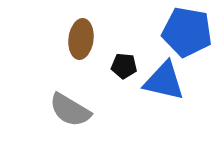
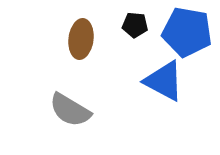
black pentagon: moved 11 px right, 41 px up
blue triangle: rotated 15 degrees clockwise
